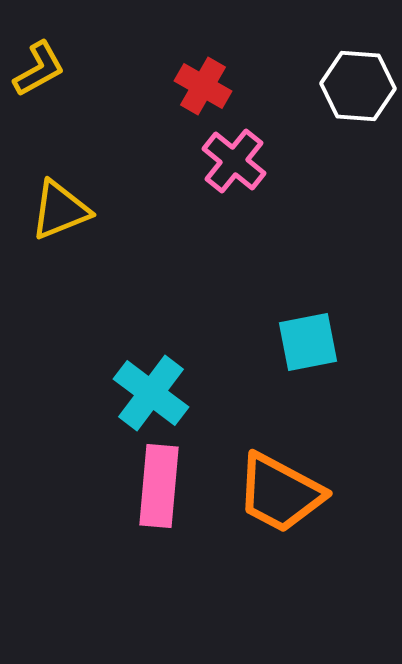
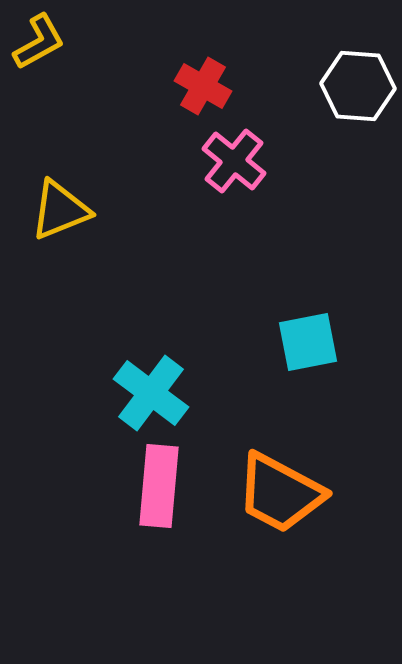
yellow L-shape: moved 27 px up
